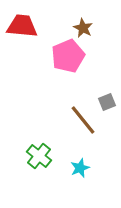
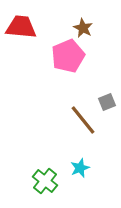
red trapezoid: moved 1 px left, 1 px down
green cross: moved 6 px right, 25 px down
